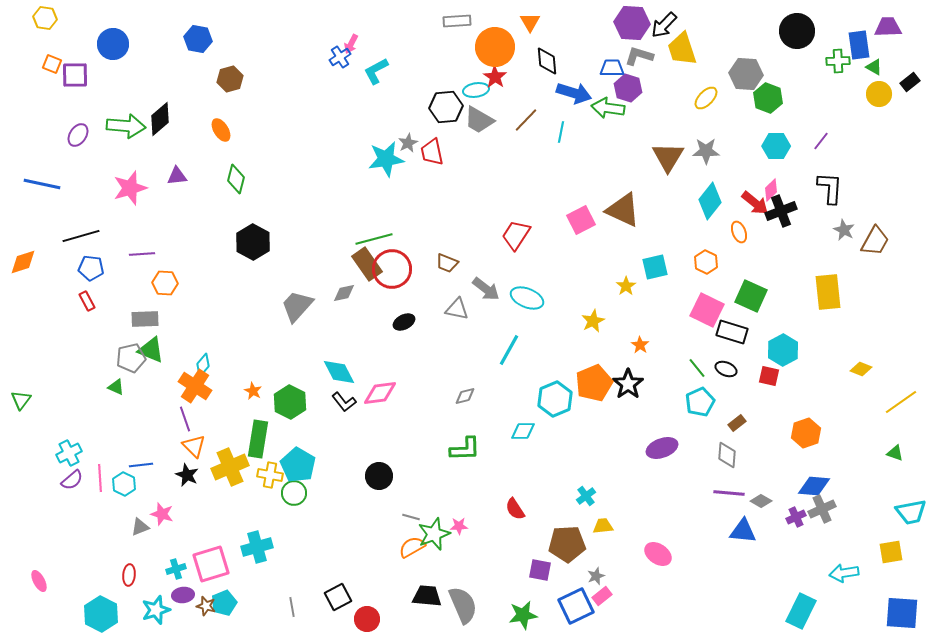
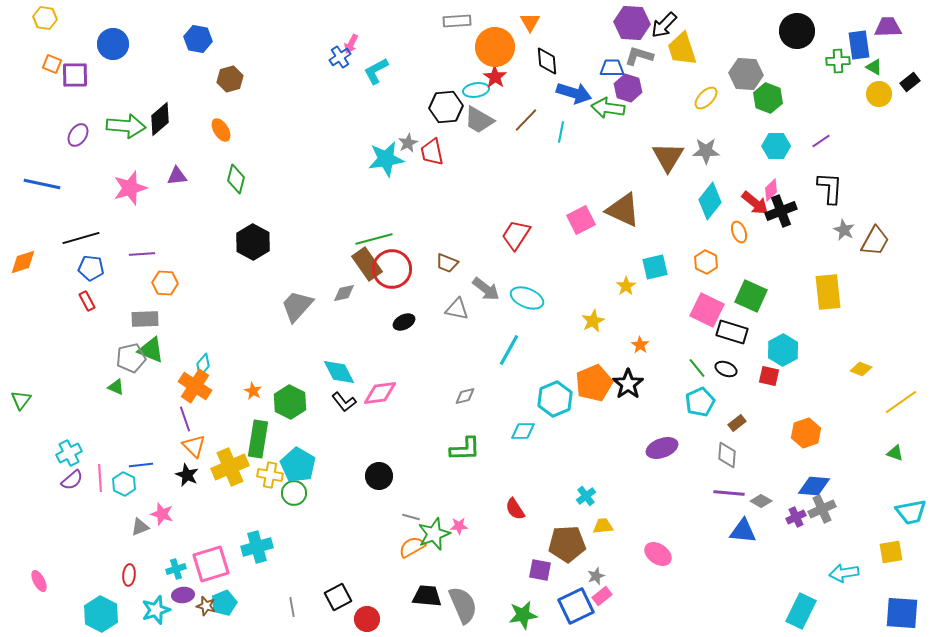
purple line at (821, 141): rotated 18 degrees clockwise
black line at (81, 236): moved 2 px down
